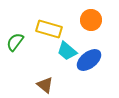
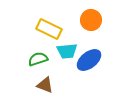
yellow rectangle: rotated 10 degrees clockwise
green semicircle: moved 23 px right, 17 px down; rotated 36 degrees clockwise
cyan trapezoid: rotated 45 degrees counterclockwise
brown triangle: rotated 18 degrees counterclockwise
